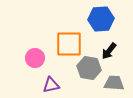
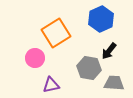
blue hexagon: rotated 20 degrees counterclockwise
orange square: moved 13 px left, 11 px up; rotated 32 degrees counterclockwise
